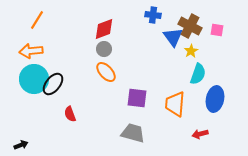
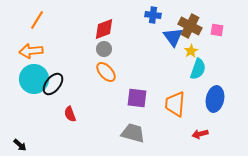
cyan semicircle: moved 5 px up
black arrow: moved 1 px left; rotated 64 degrees clockwise
